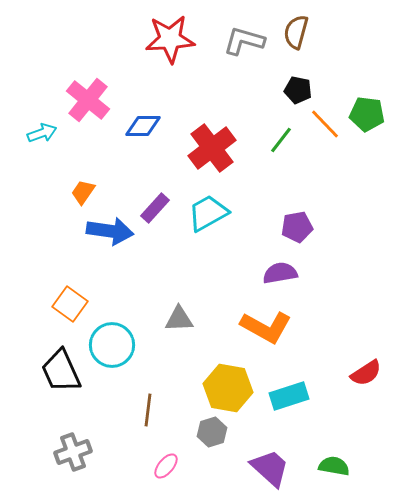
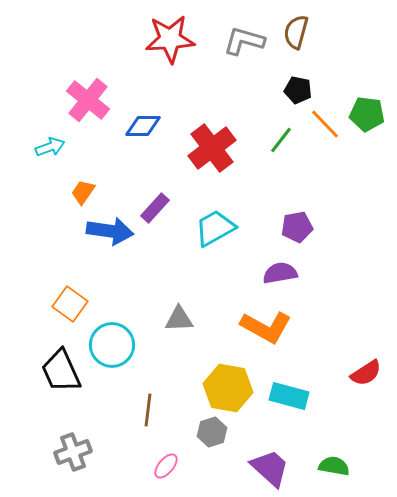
cyan arrow: moved 8 px right, 14 px down
cyan trapezoid: moved 7 px right, 15 px down
cyan rectangle: rotated 33 degrees clockwise
